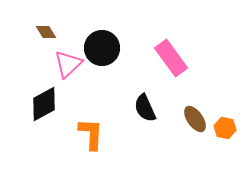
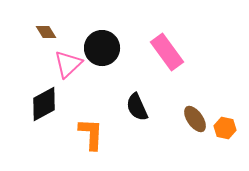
pink rectangle: moved 4 px left, 6 px up
black semicircle: moved 8 px left, 1 px up
